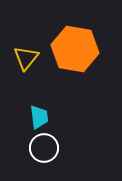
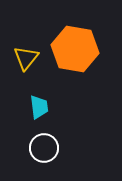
cyan trapezoid: moved 10 px up
